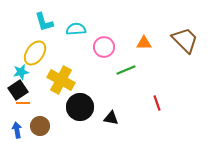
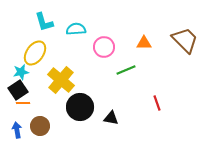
yellow cross: rotated 12 degrees clockwise
